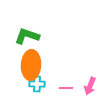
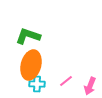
green L-shape: moved 1 px right
orange ellipse: rotated 12 degrees clockwise
pink line: moved 7 px up; rotated 40 degrees counterclockwise
